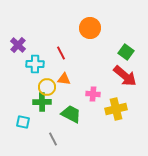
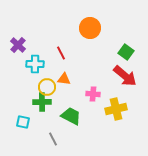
green trapezoid: moved 2 px down
